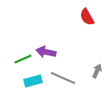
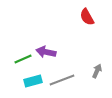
gray line: moved 1 px left, 2 px down; rotated 45 degrees counterclockwise
